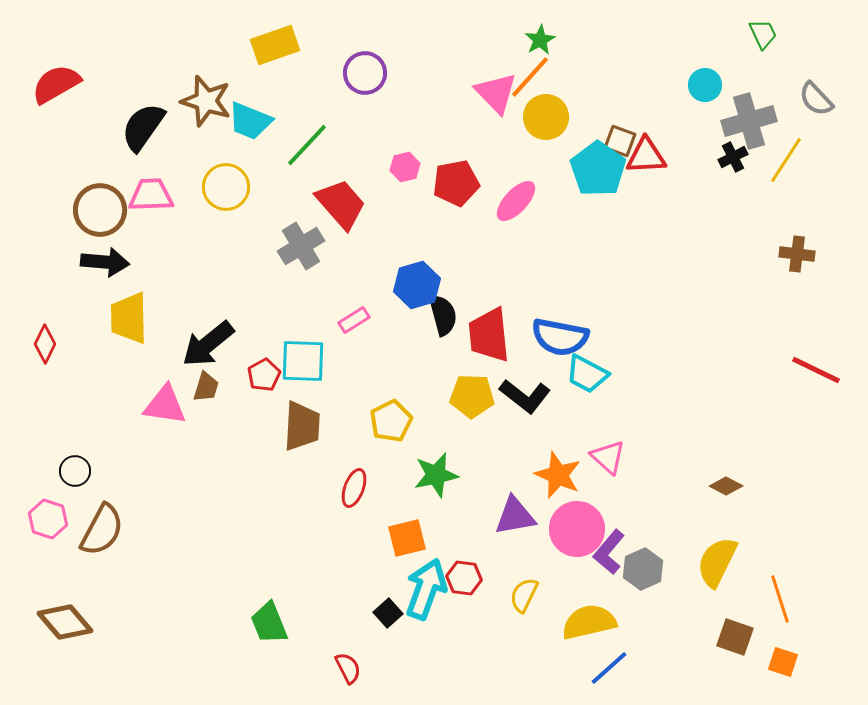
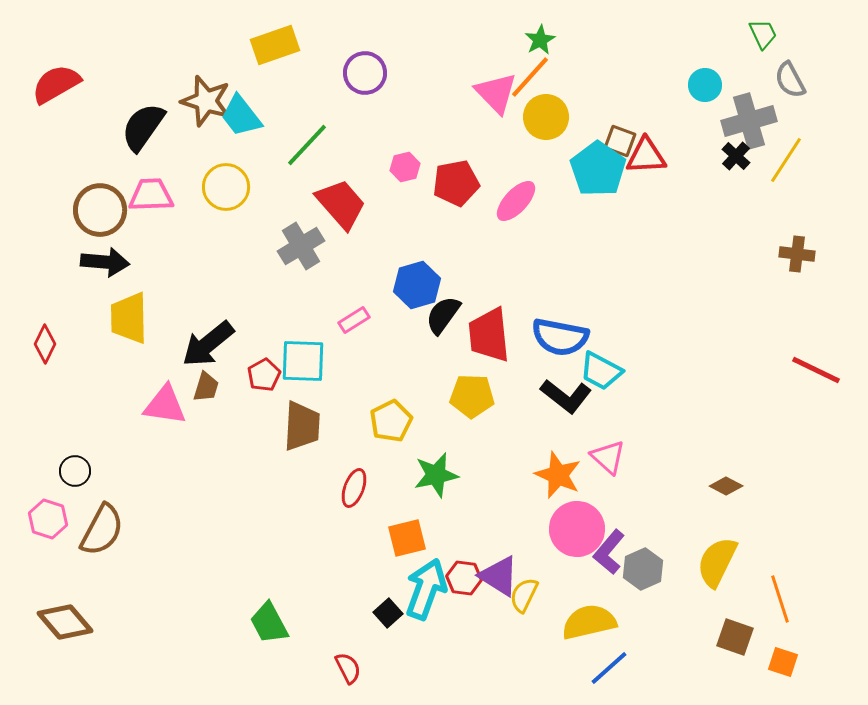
gray semicircle at (816, 99): moved 26 px left, 19 px up; rotated 15 degrees clockwise
cyan trapezoid at (250, 121): moved 9 px left, 5 px up; rotated 30 degrees clockwise
black cross at (733, 157): moved 3 px right, 1 px up; rotated 20 degrees counterclockwise
black semicircle at (443, 315): rotated 129 degrees counterclockwise
cyan trapezoid at (587, 374): moved 14 px right, 3 px up
black L-shape at (525, 396): moved 41 px right
purple triangle at (515, 516): moved 16 px left, 60 px down; rotated 42 degrees clockwise
green trapezoid at (269, 623): rotated 6 degrees counterclockwise
